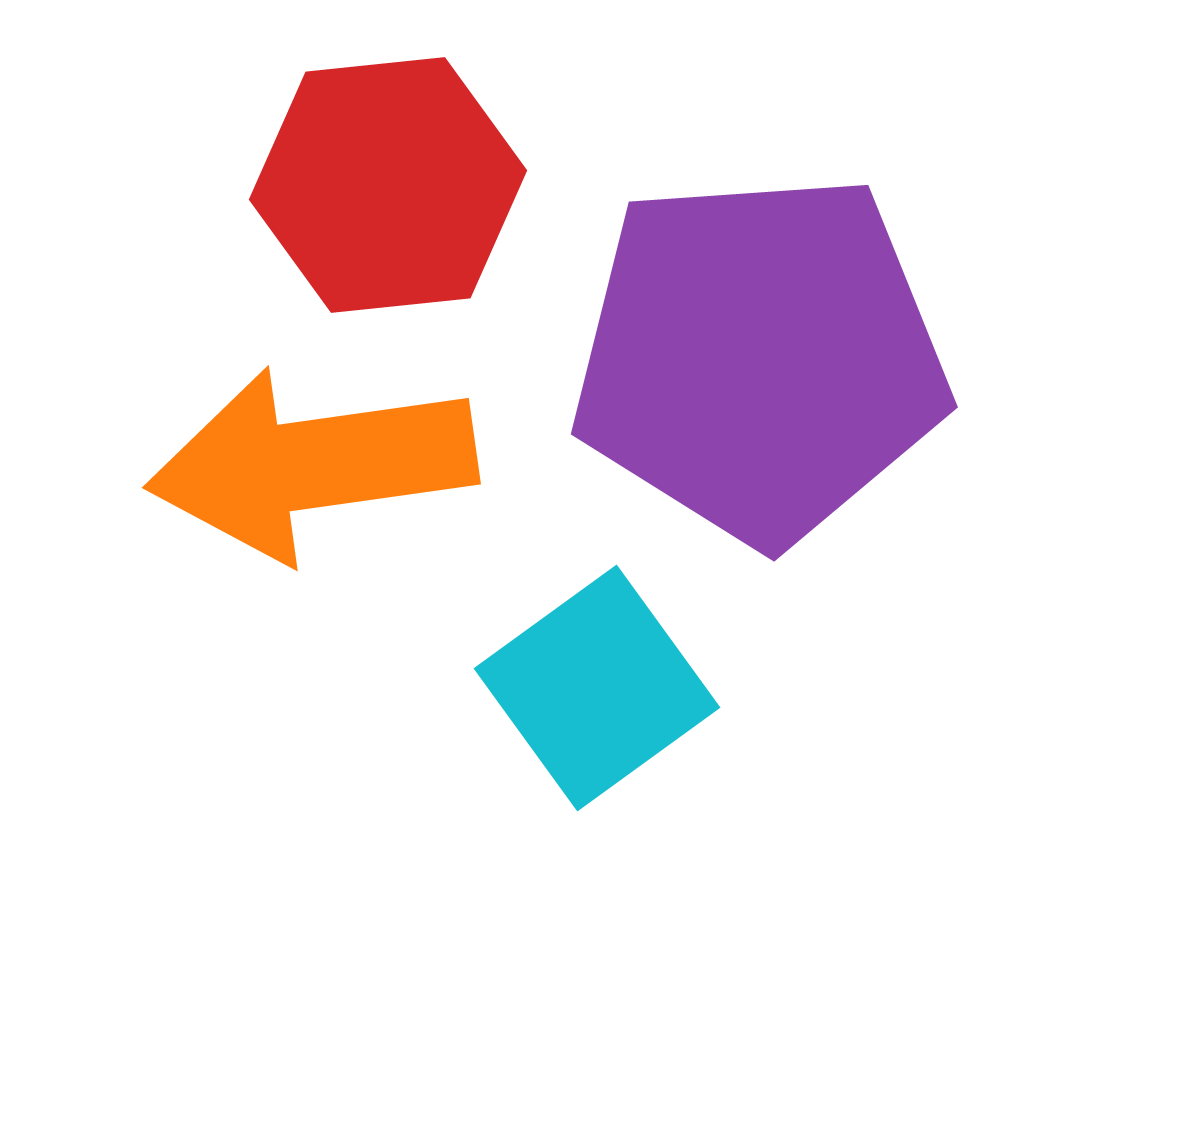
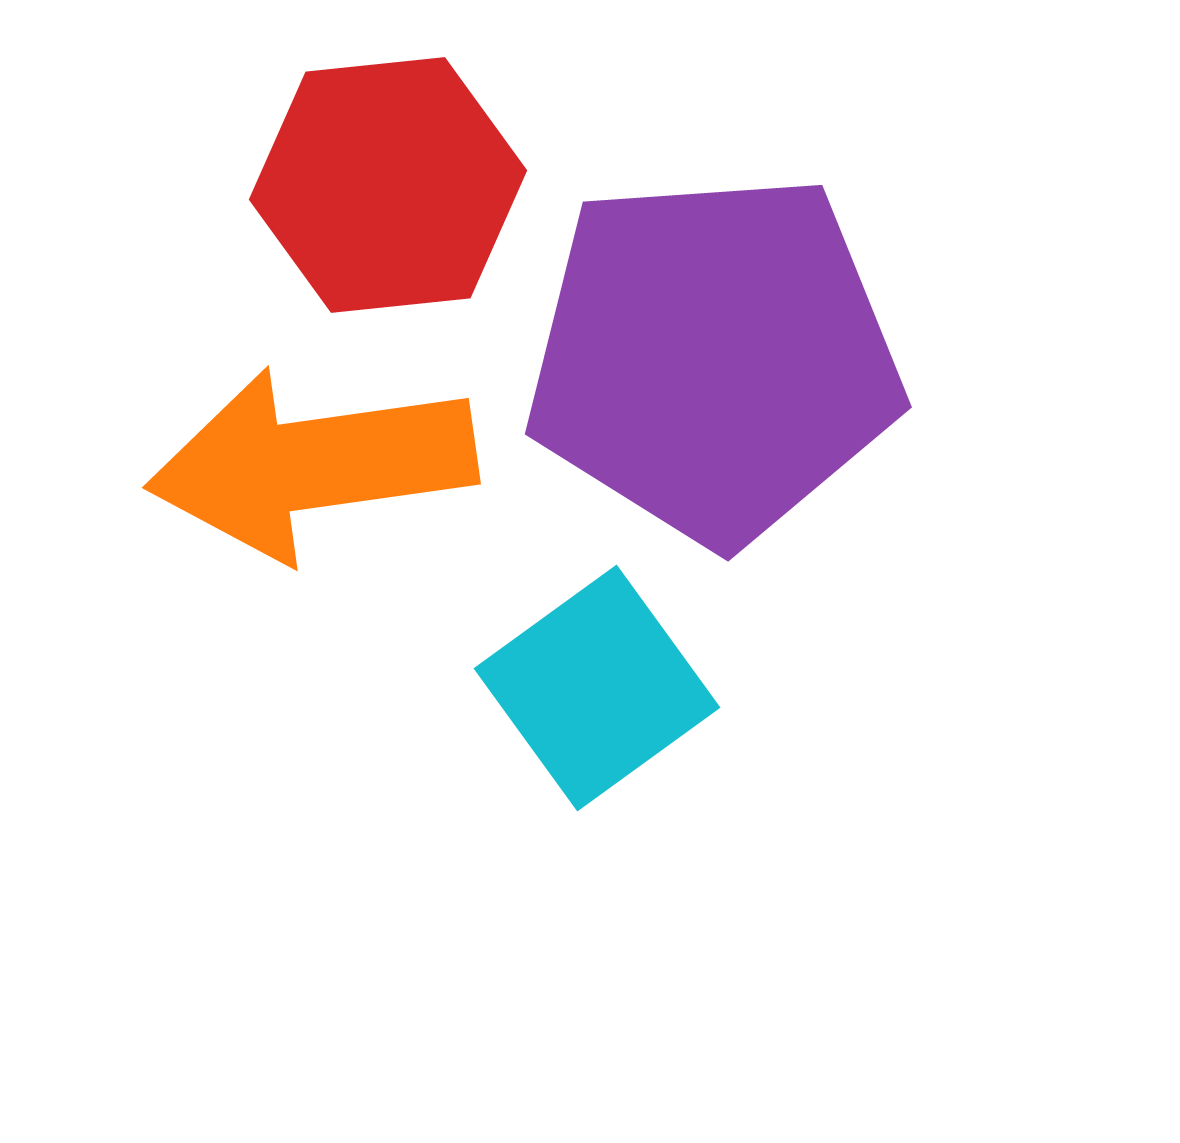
purple pentagon: moved 46 px left
